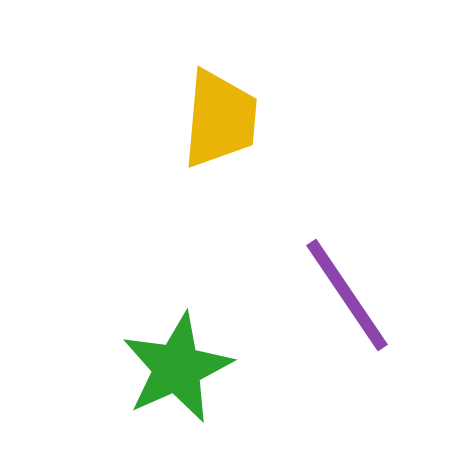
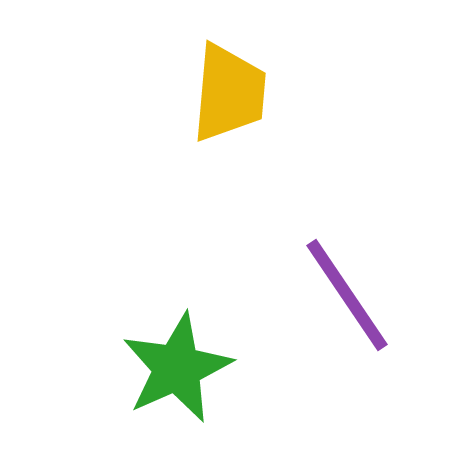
yellow trapezoid: moved 9 px right, 26 px up
